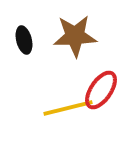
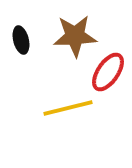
black ellipse: moved 3 px left
red ellipse: moved 7 px right, 18 px up
